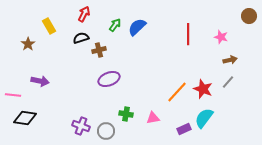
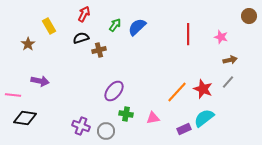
purple ellipse: moved 5 px right, 12 px down; rotated 30 degrees counterclockwise
cyan semicircle: rotated 15 degrees clockwise
